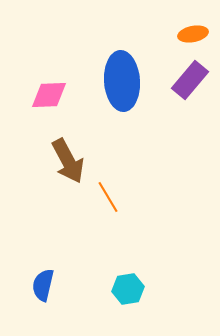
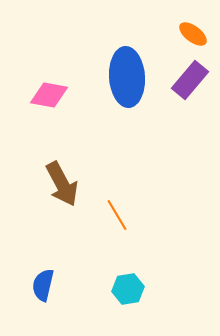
orange ellipse: rotated 48 degrees clockwise
blue ellipse: moved 5 px right, 4 px up
pink diamond: rotated 12 degrees clockwise
brown arrow: moved 6 px left, 23 px down
orange line: moved 9 px right, 18 px down
